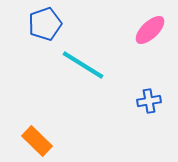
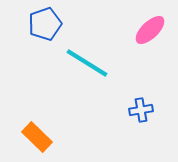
cyan line: moved 4 px right, 2 px up
blue cross: moved 8 px left, 9 px down
orange rectangle: moved 4 px up
